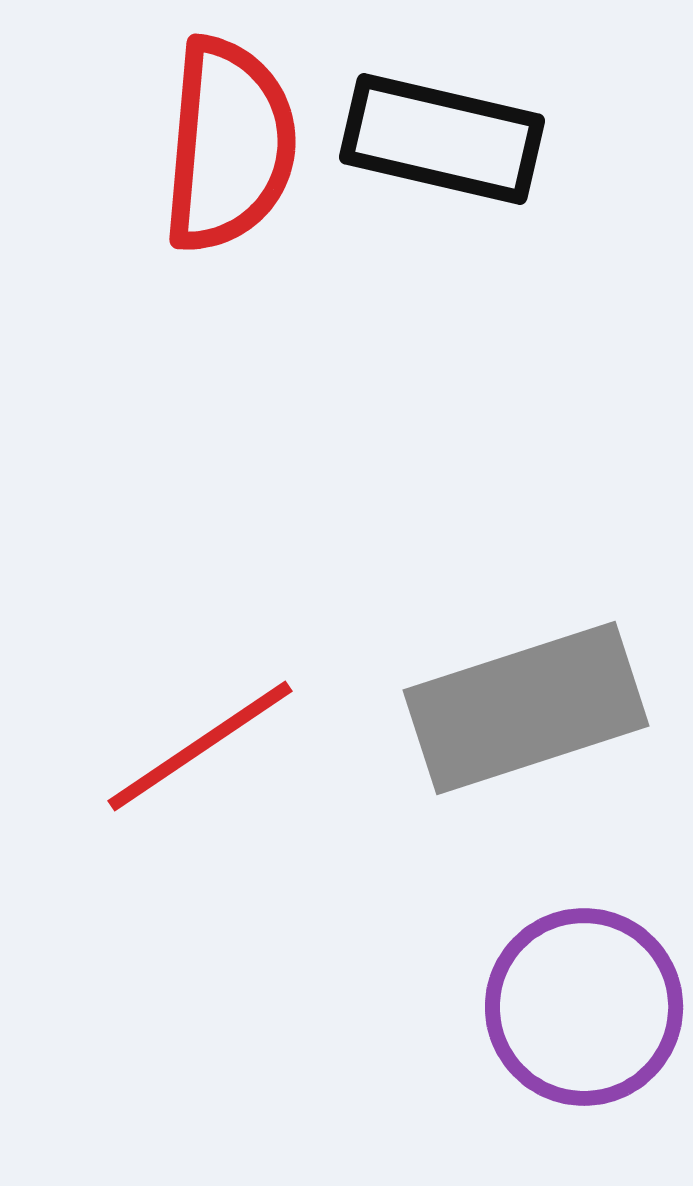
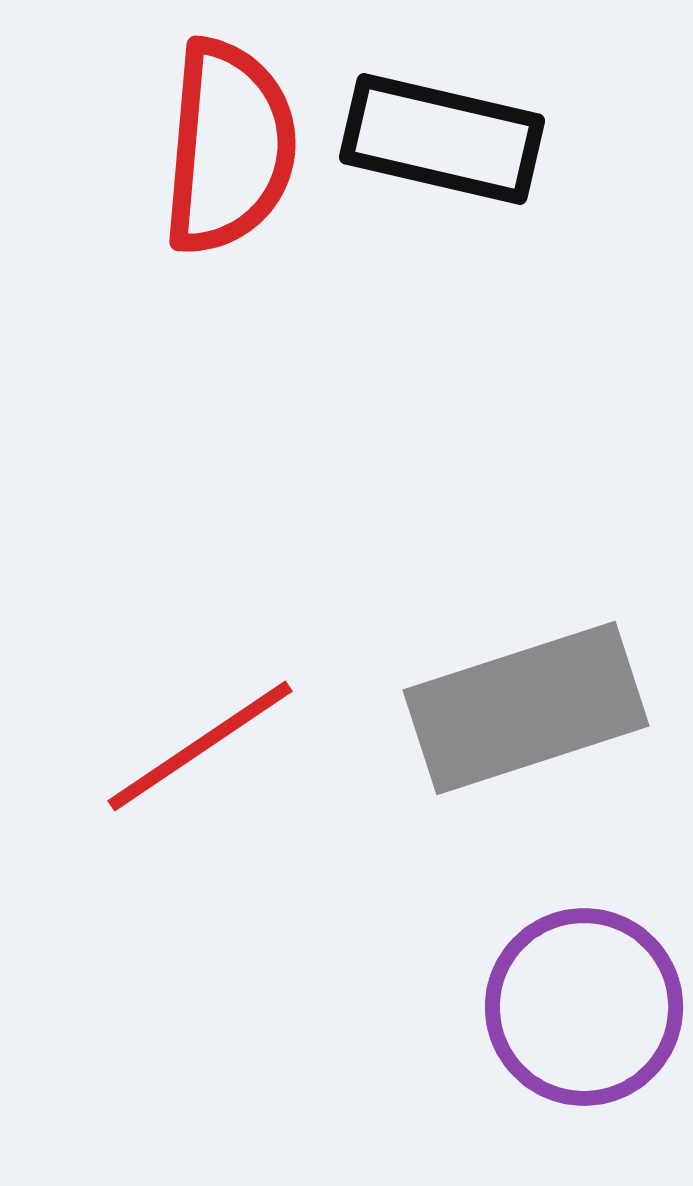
red semicircle: moved 2 px down
